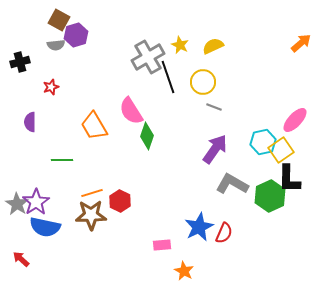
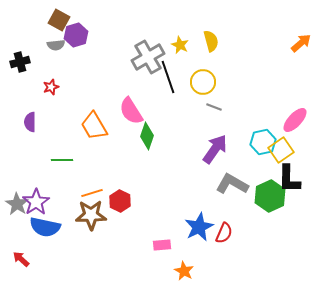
yellow semicircle: moved 2 px left, 5 px up; rotated 100 degrees clockwise
